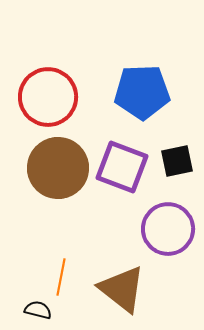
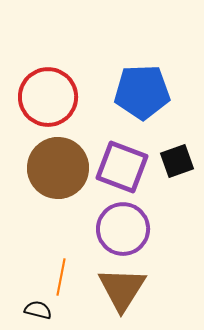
black square: rotated 8 degrees counterclockwise
purple circle: moved 45 px left
brown triangle: rotated 24 degrees clockwise
